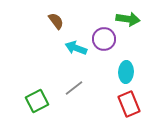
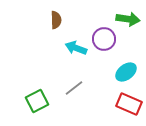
brown semicircle: moved 1 px up; rotated 36 degrees clockwise
cyan ellipse: rotated 50 degrees clockwise
red rectangle: rotated 45 degrees counterclockwise
